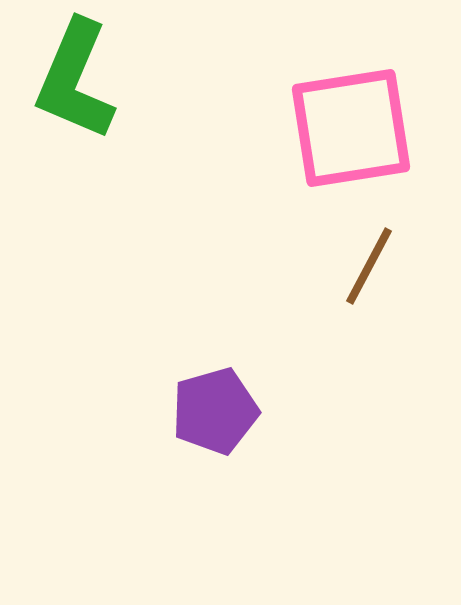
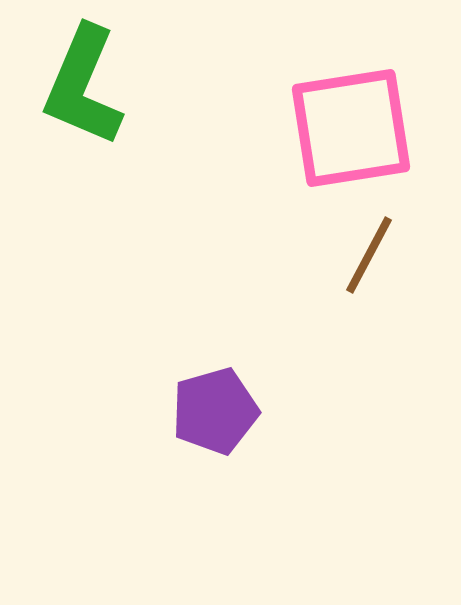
green L-shape: moved 8 px right, 6 px down
brown line: moved 11 px up
